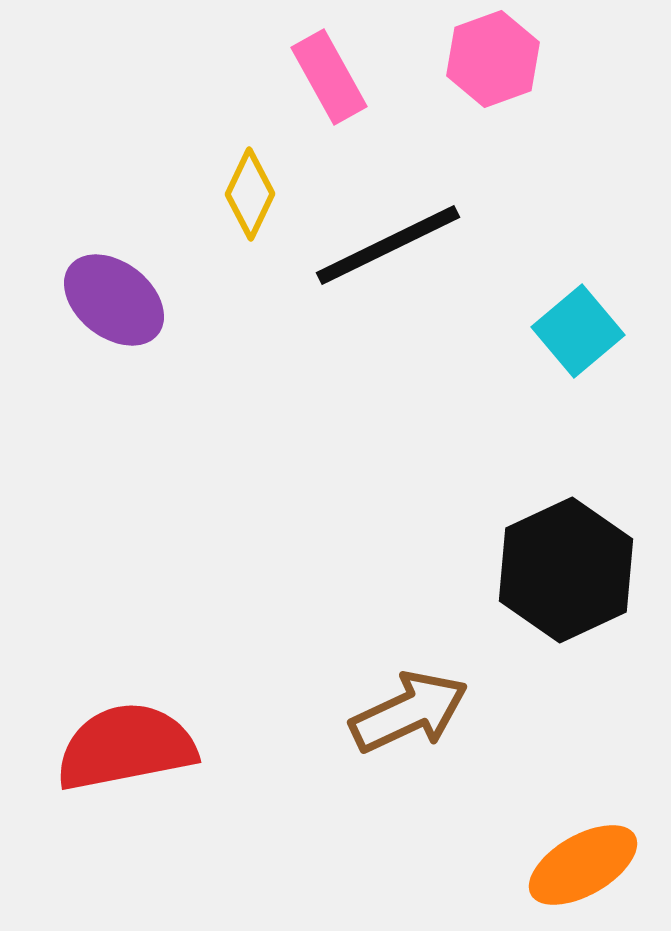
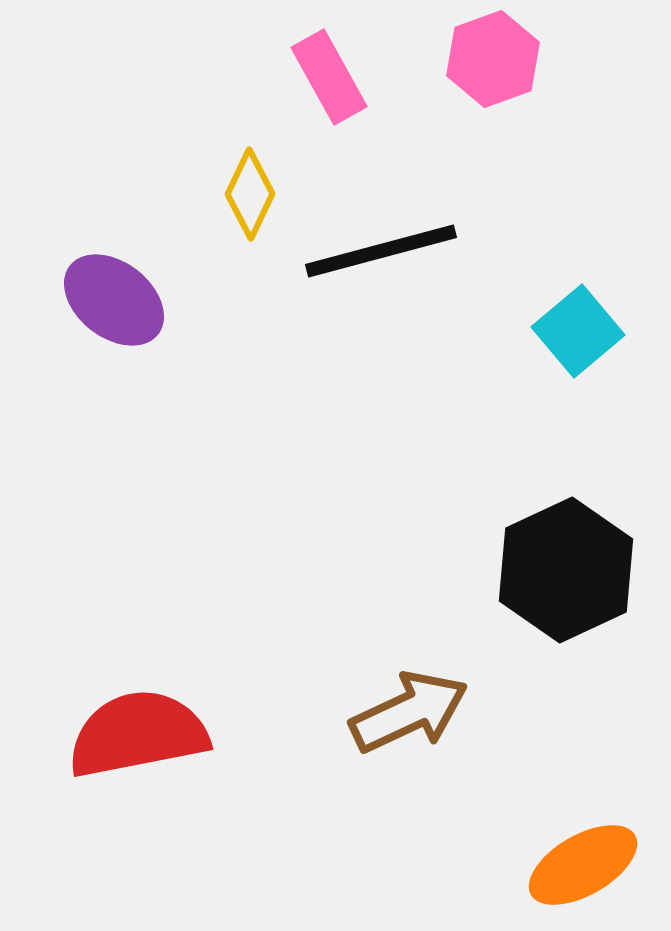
black line: moved 7 px left, 6 px down; rotated 11 degrees clockwise
red semicircle: moved 12 px right, 13 px up
